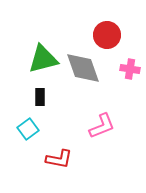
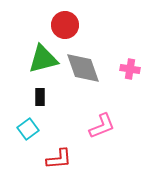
red circle: moved 42 px left, 10 px up
red L-shape: rotated 16 degrees counterclockwise
